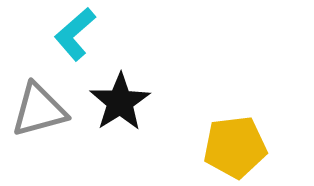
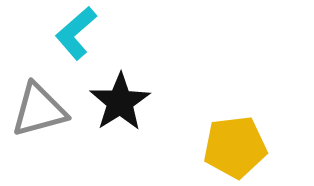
cyan L-shape: moved 1 px right, 1 px up
